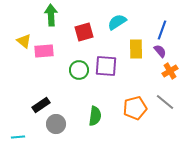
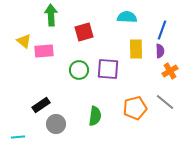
cyan semicircle: moved 10 px right, 5 px up; rotated 36 degrees clockwise
purple semicircle: rotated 40 degrees clockwise
purple square: moved 2 px right, 3 px down
